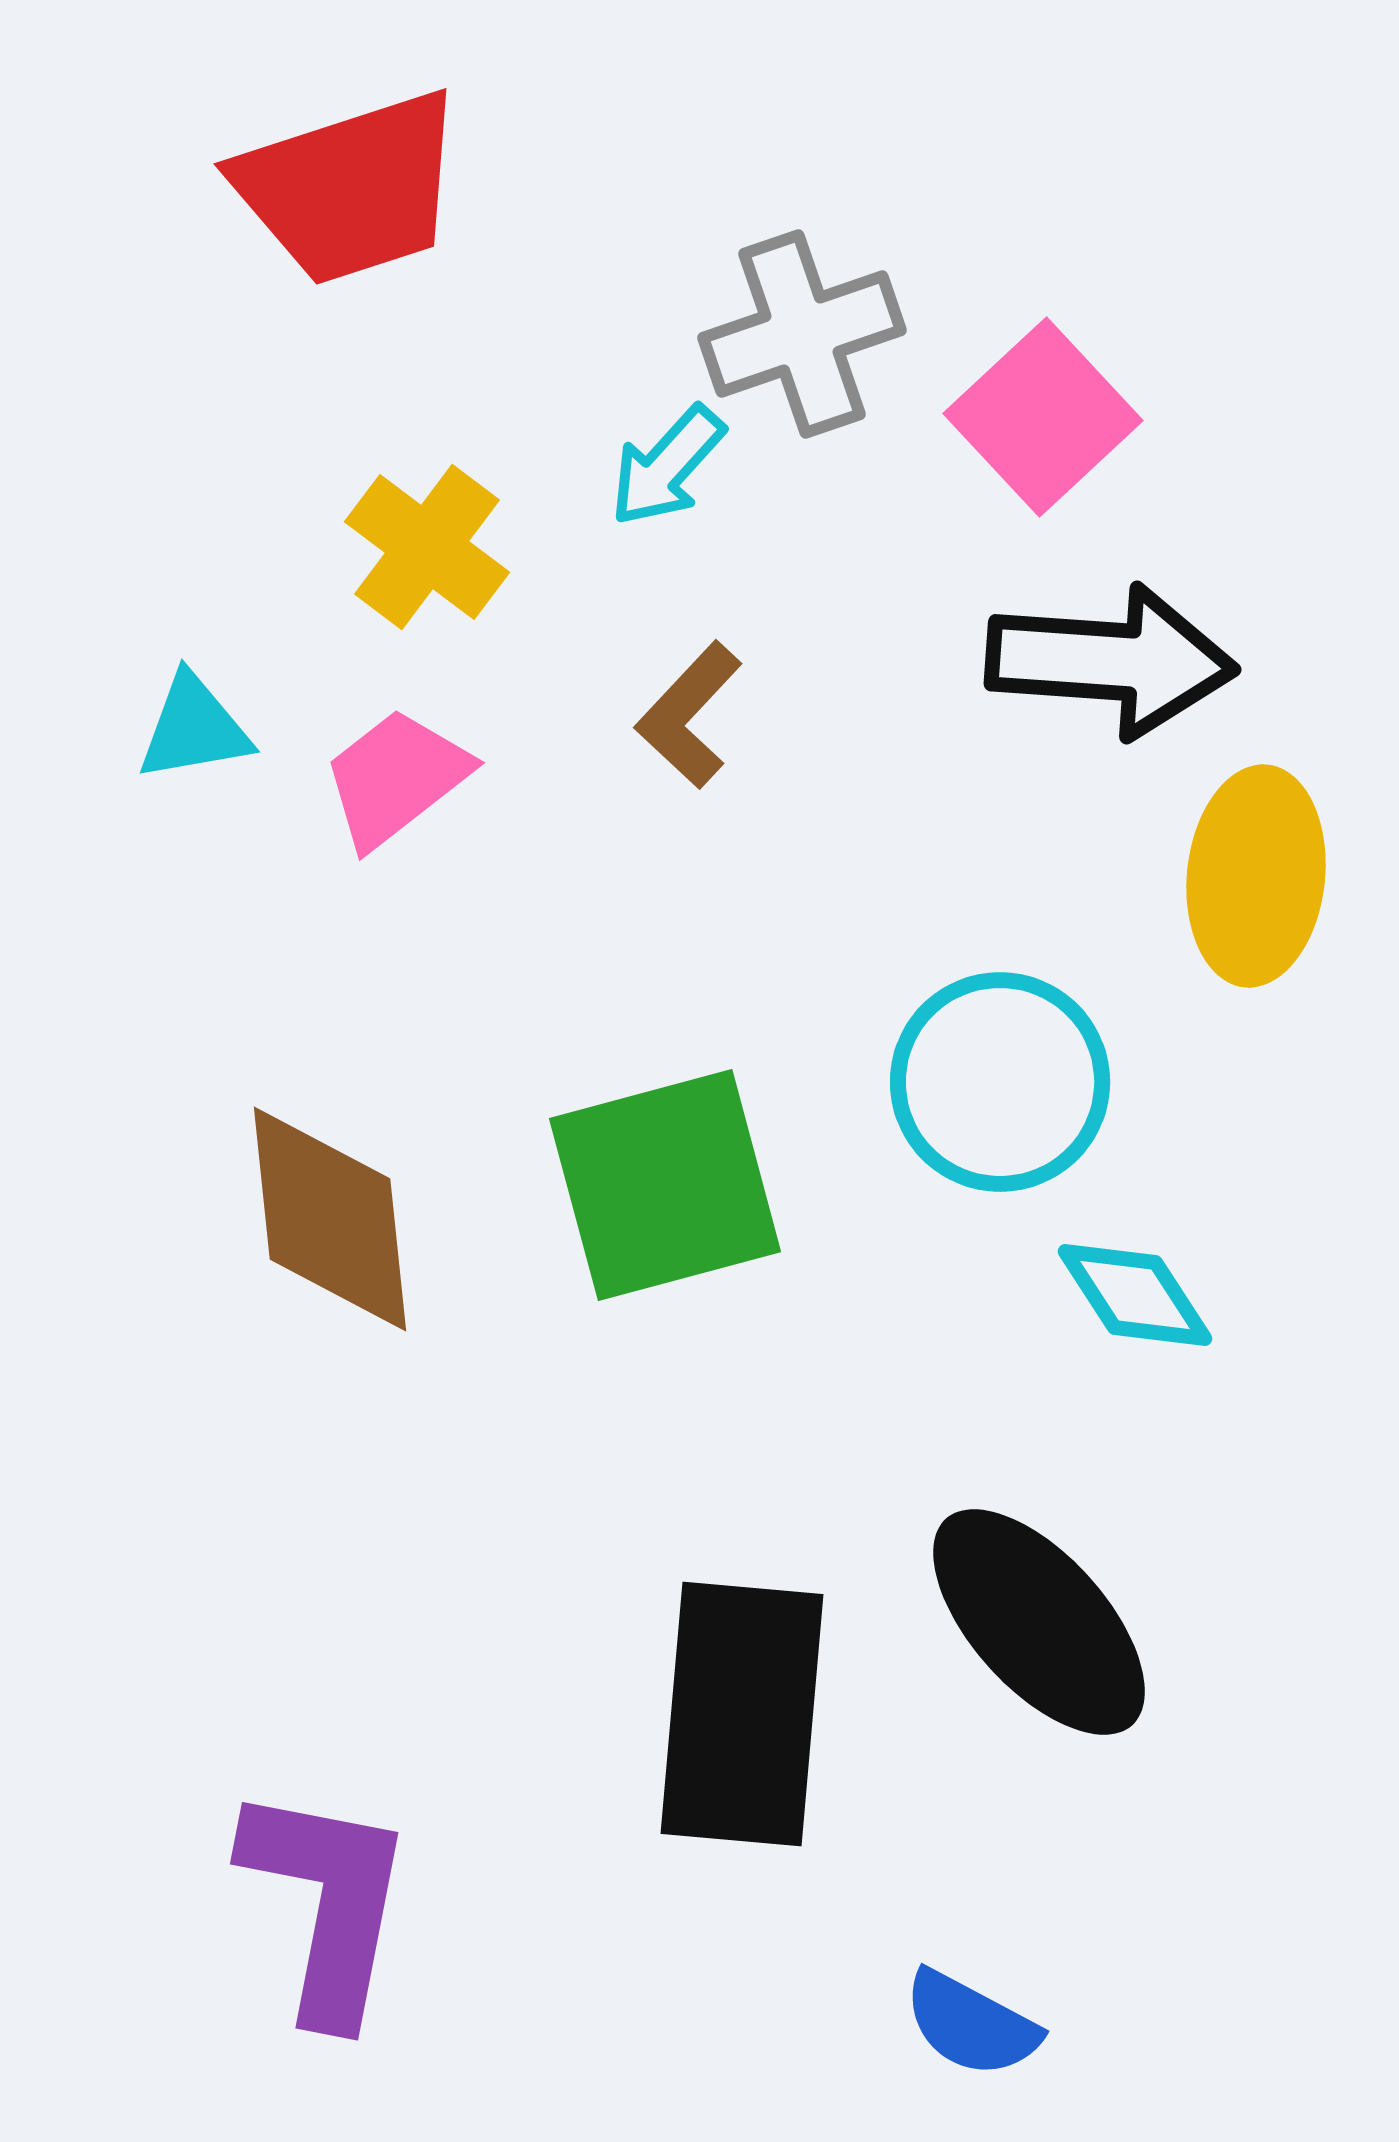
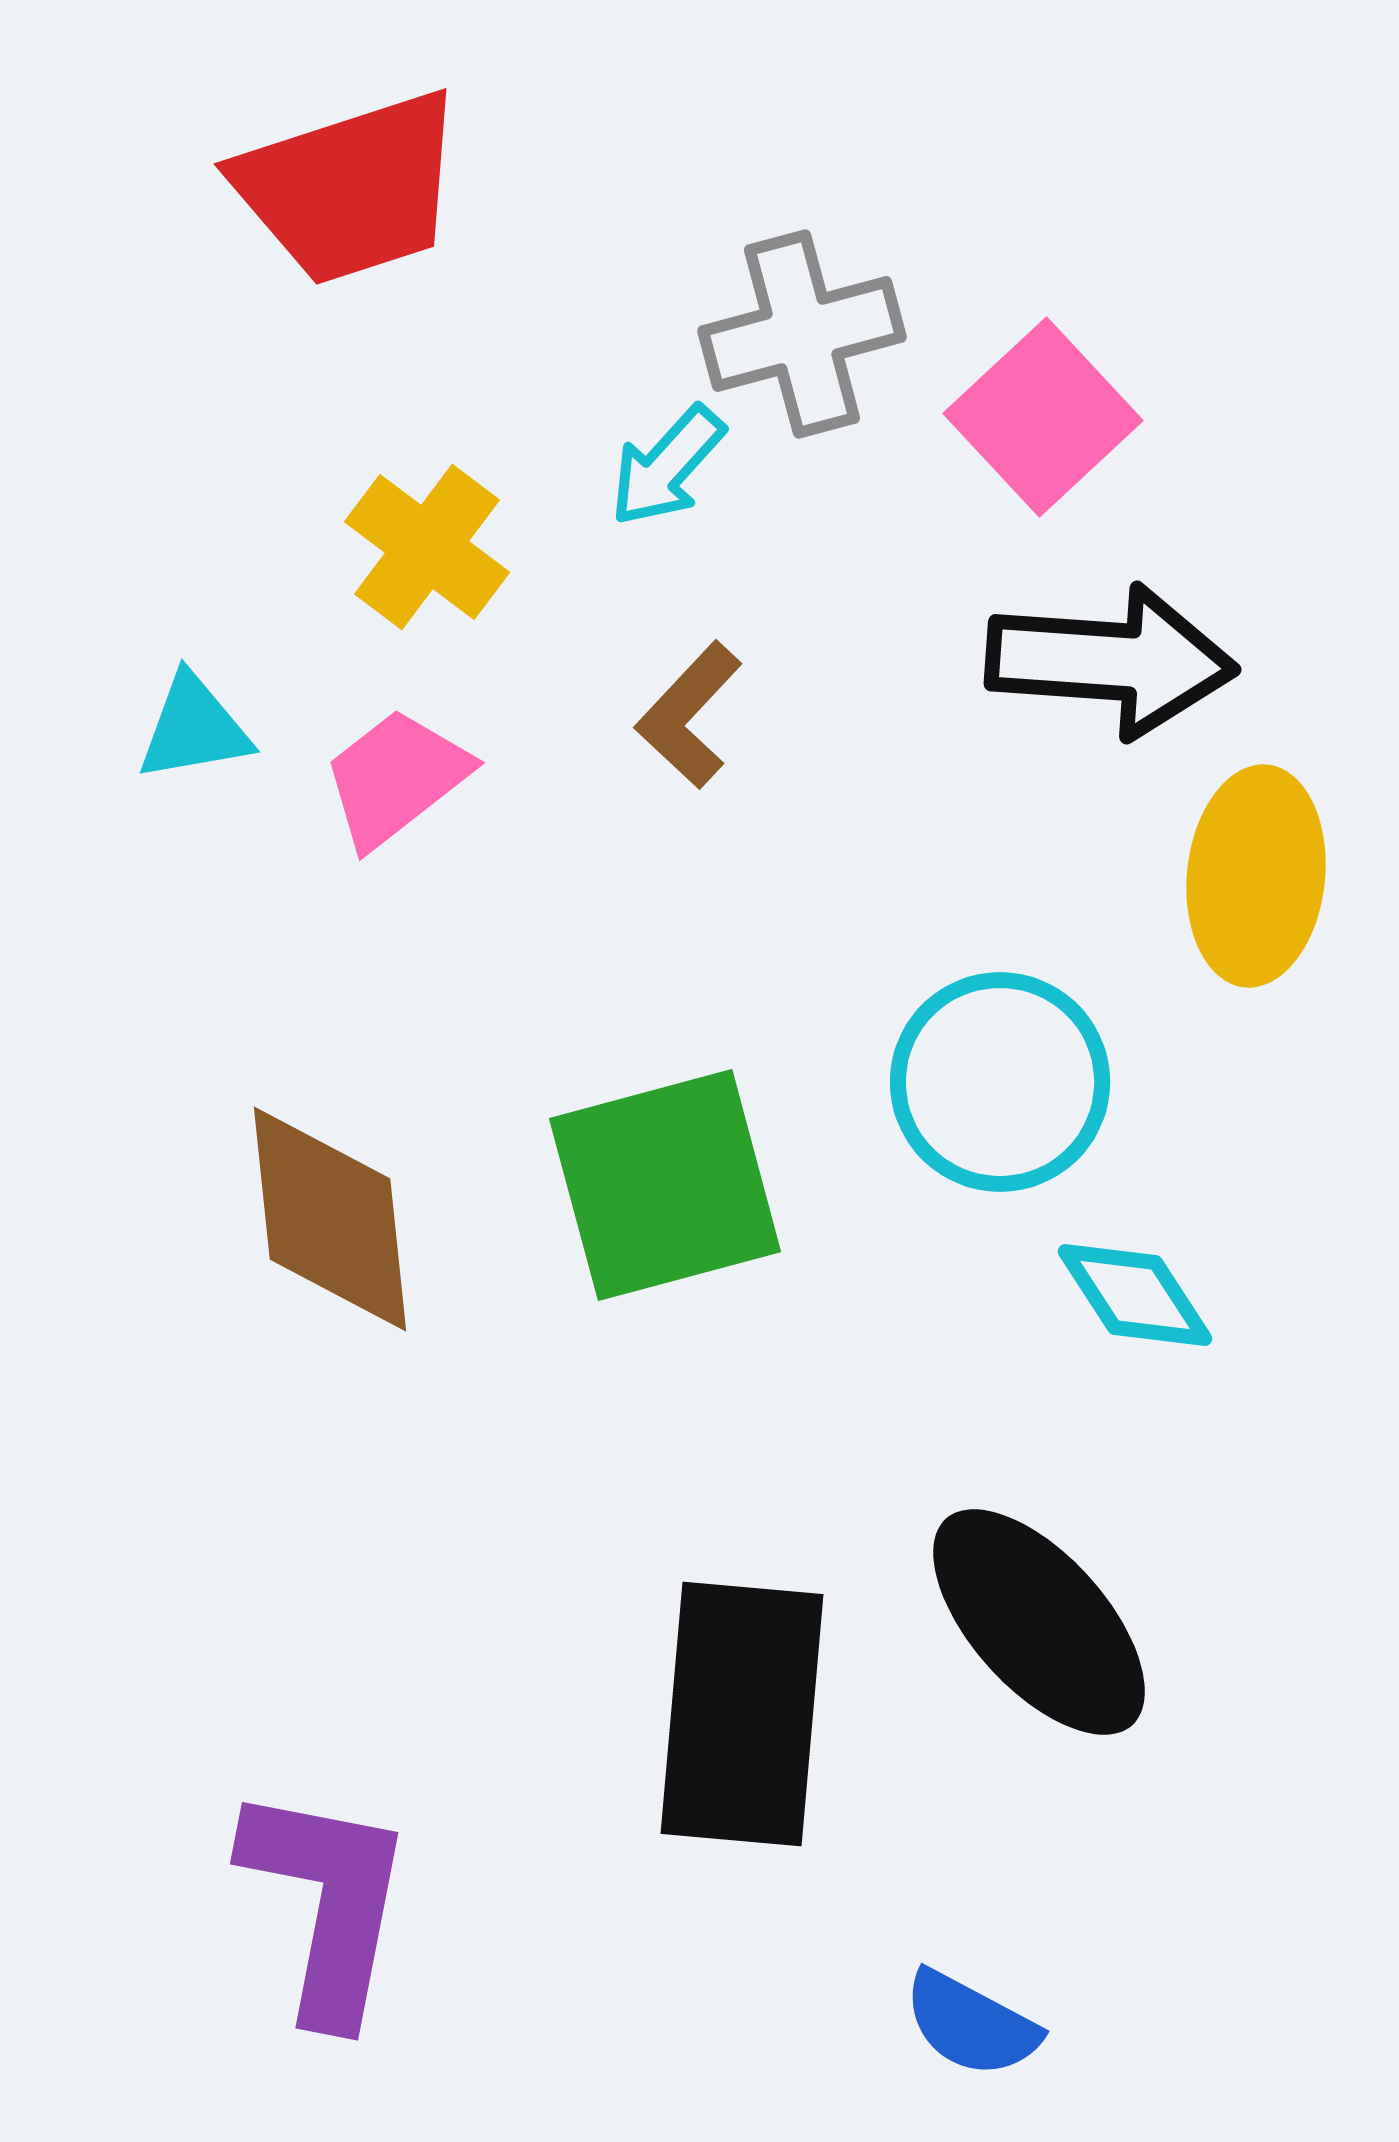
gray cross: rotated 4 degrees clockwise
